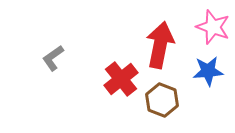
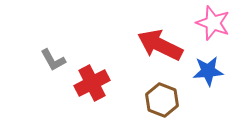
pink star: moved 4 px up
red arrow: rotated 75 degrees counterclockwise
gray L-shape: moved 2 px down; rotated 84 degrees counterclockwise
red cross: moved 29 px left, 4 px down; rotated 12 degrees clockwise
